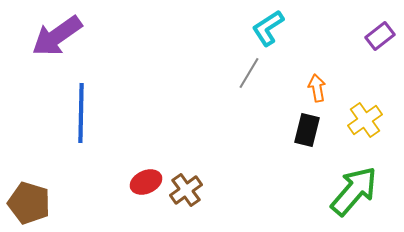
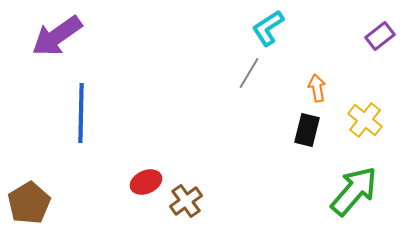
yellow cross: rotated 16 degrees counterclockwise
brown cross: moved 11 px down
brown pentagon: rotated 24 degrees clockwise
